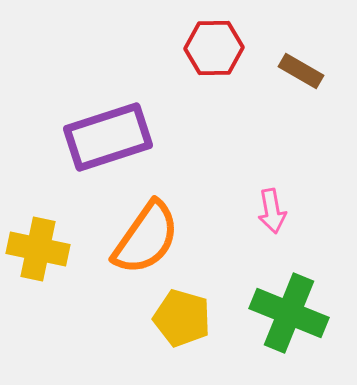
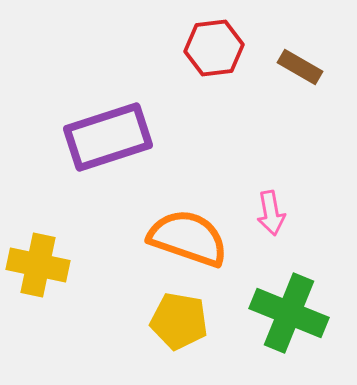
red hexagon: rotated 6 degrees counterclockwise
brown rectangle: moved 1 px left, 4 px up
pink arrow: moved 1 px left, 2 px down
orange semicircle: moved 42 px right; rotated 106 degrees counterclockwise
yellow cross: moved 16 px down
yellow pentagon: moved 3 px left, 3 px down; rotated 6 degrees counterclockwise
